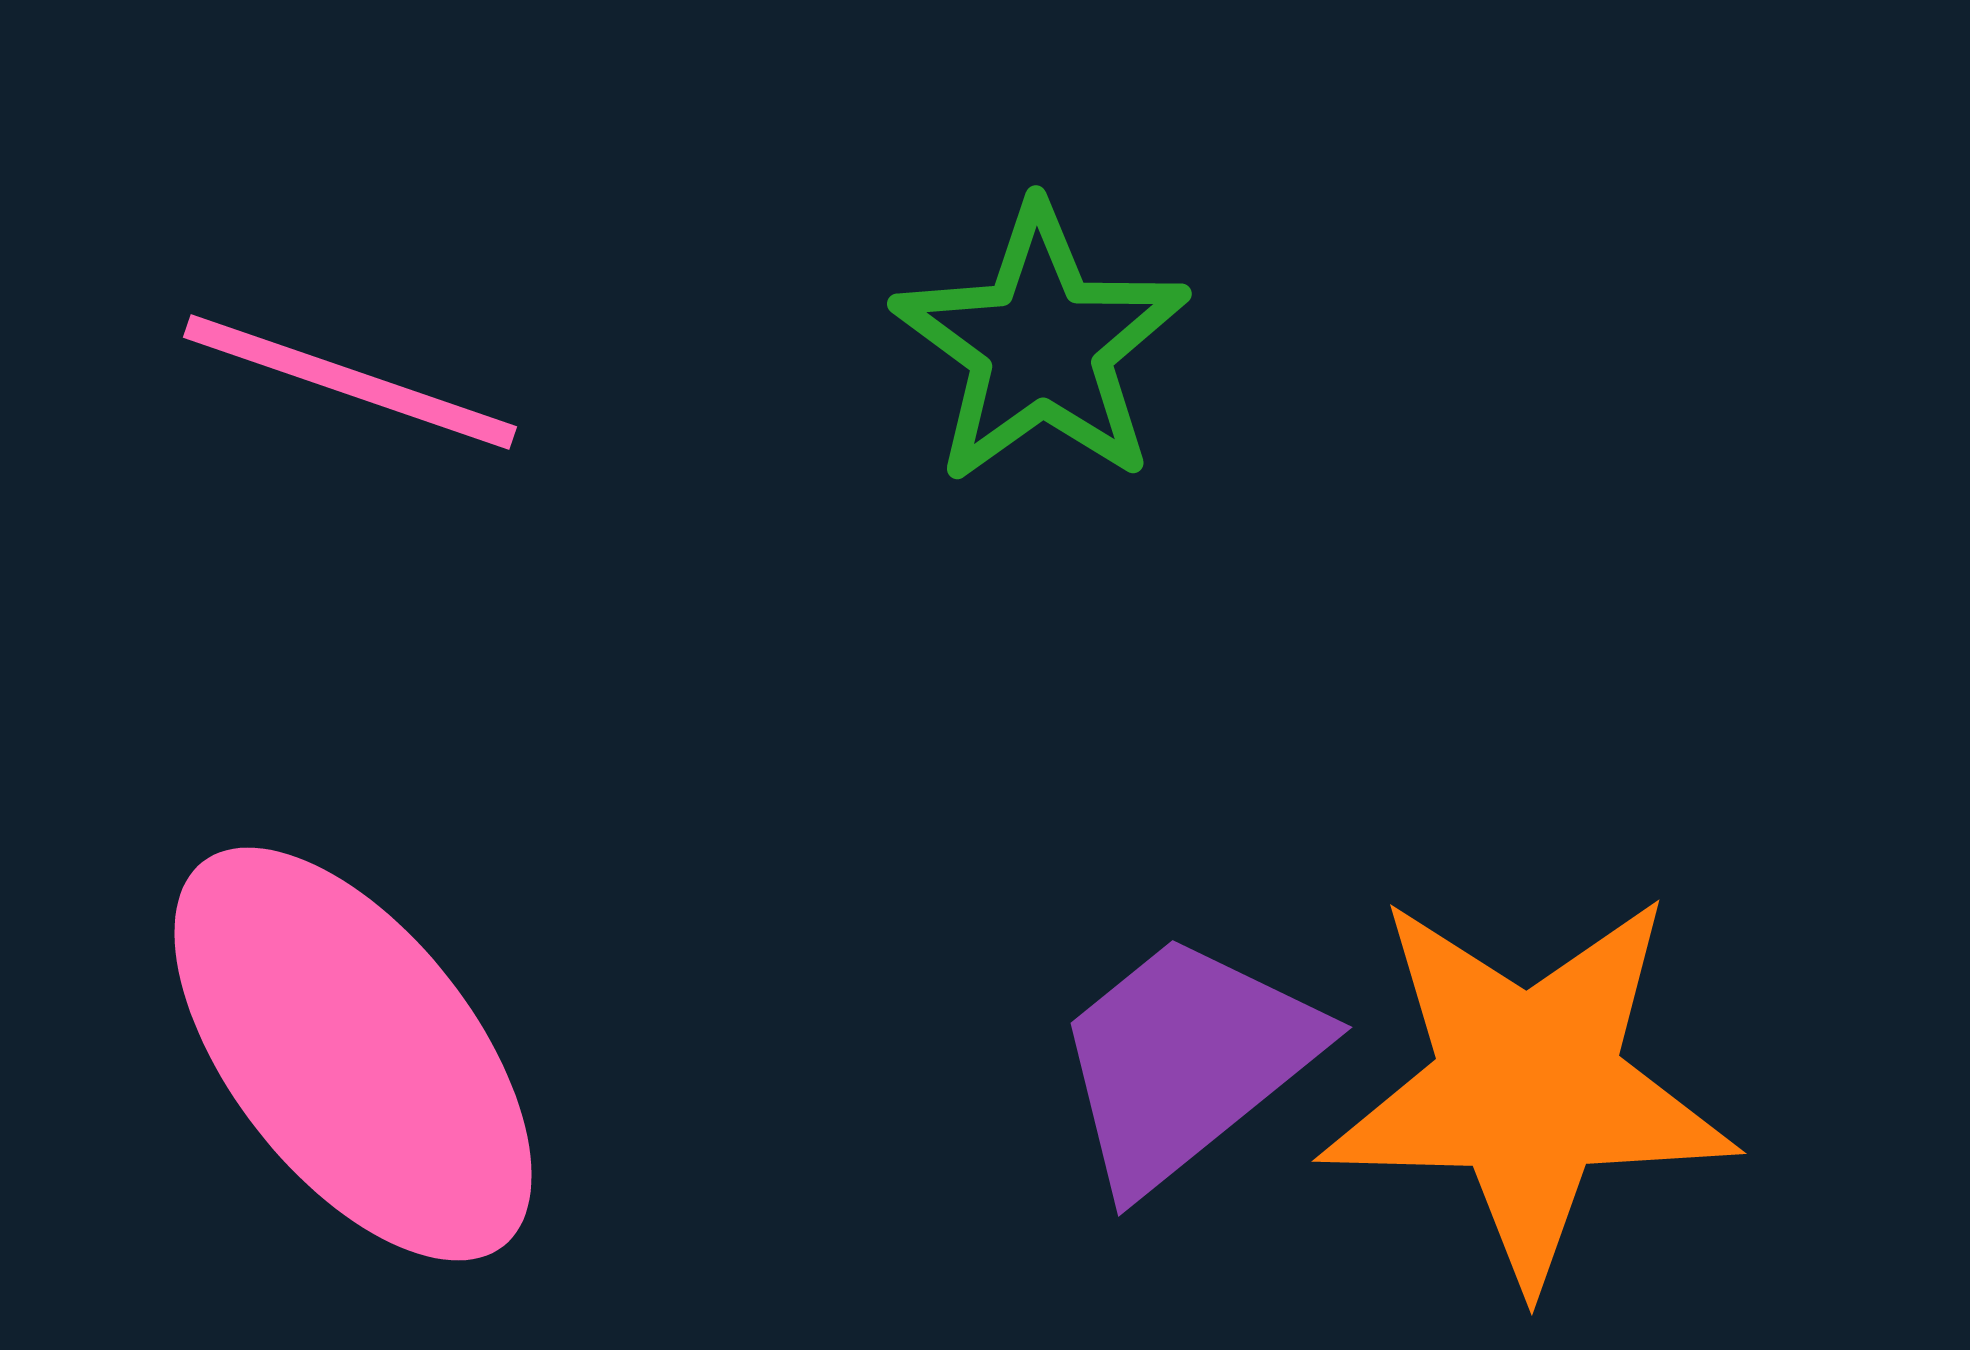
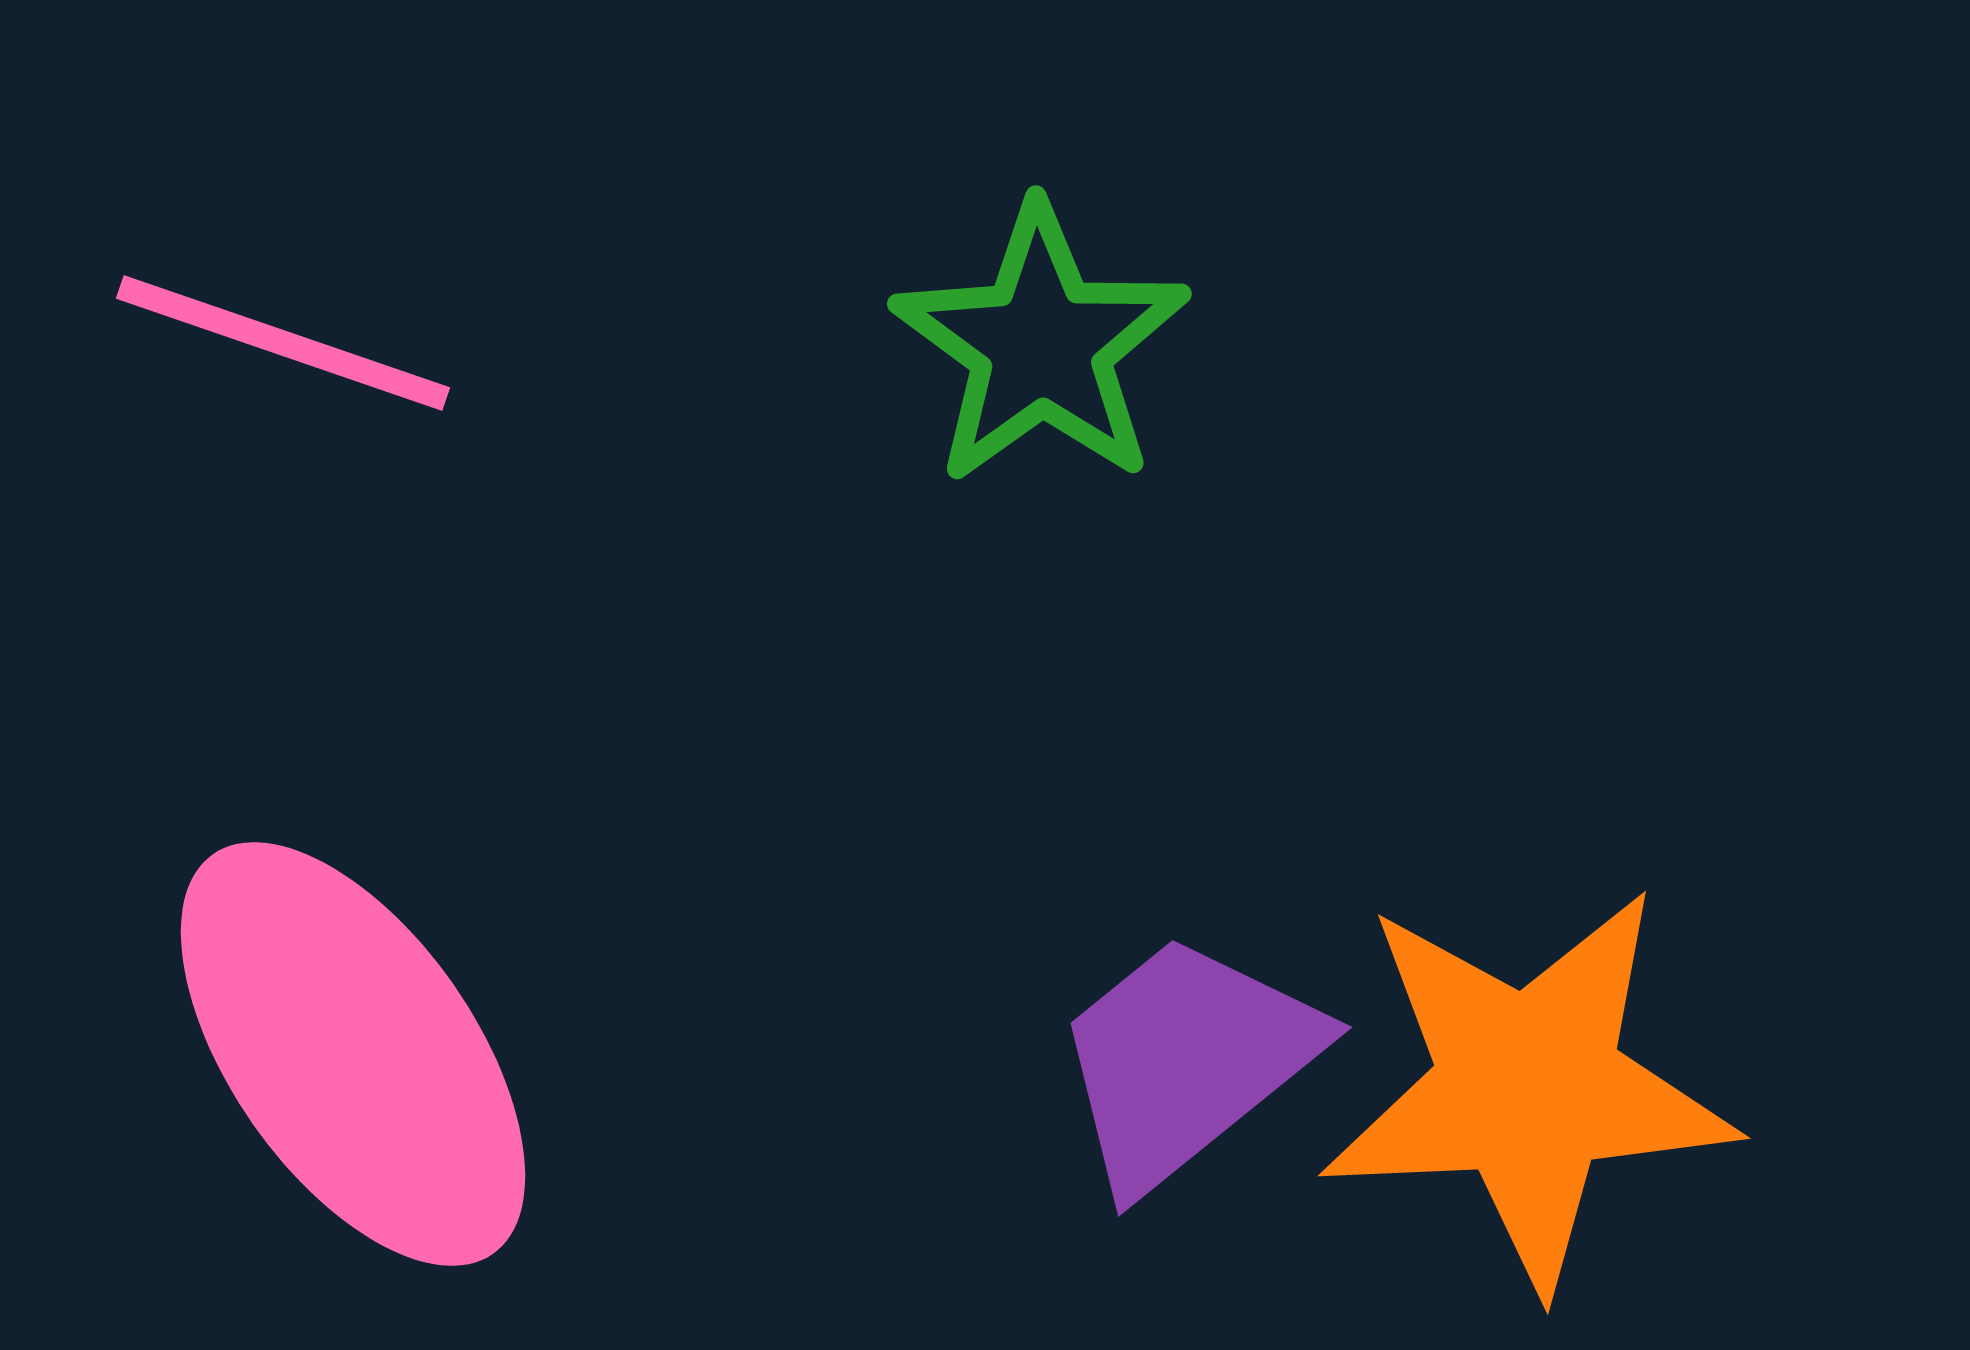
pink line: moved 67 px left, 39 px up
pink ellipse: rotated 3 degrees clockwise
orange star: rotated 4 degrees counterclockwise
